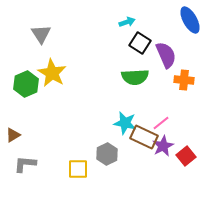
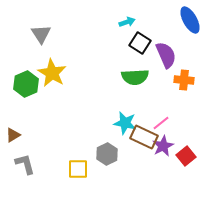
gray L-shape: rotated 70 degrees clockwise
